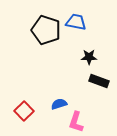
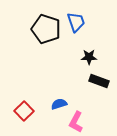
blue trapezoid: rotated 60 degrees clockwise
black pentagon: moved 1 px up
pink L-shape: rotated 10 degrees clockwise
